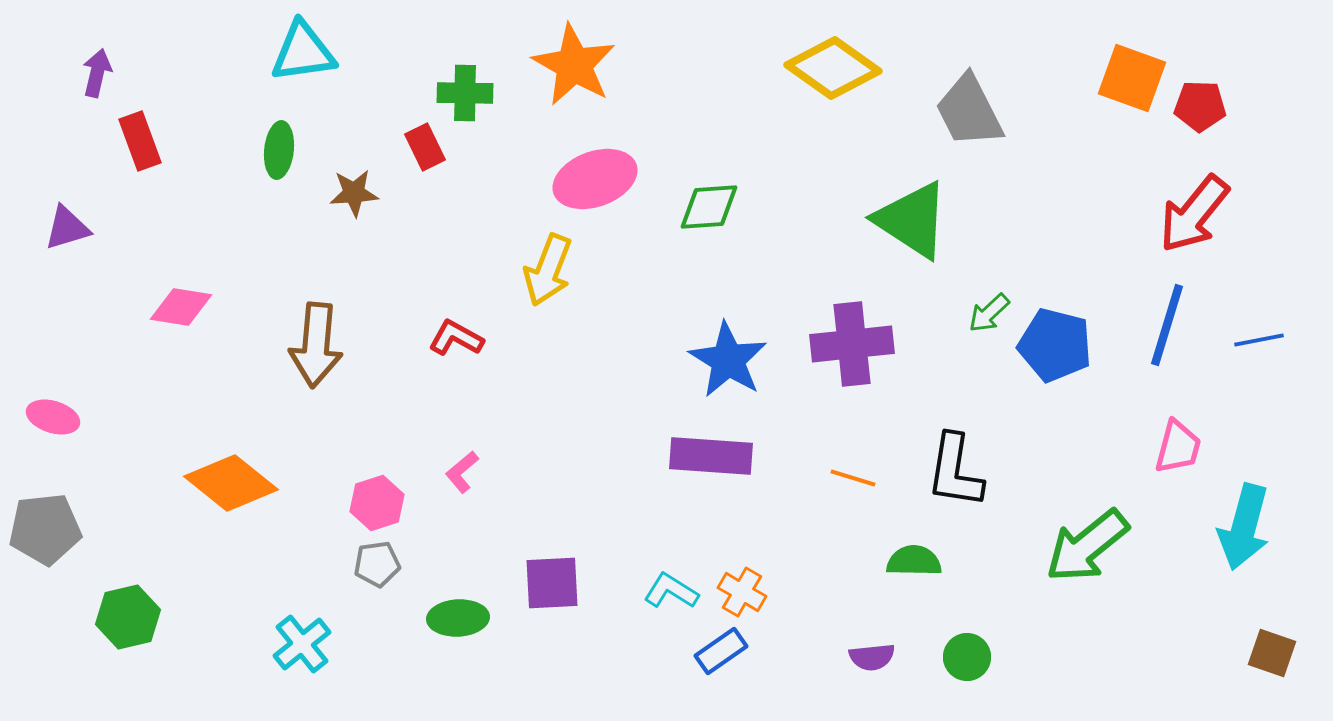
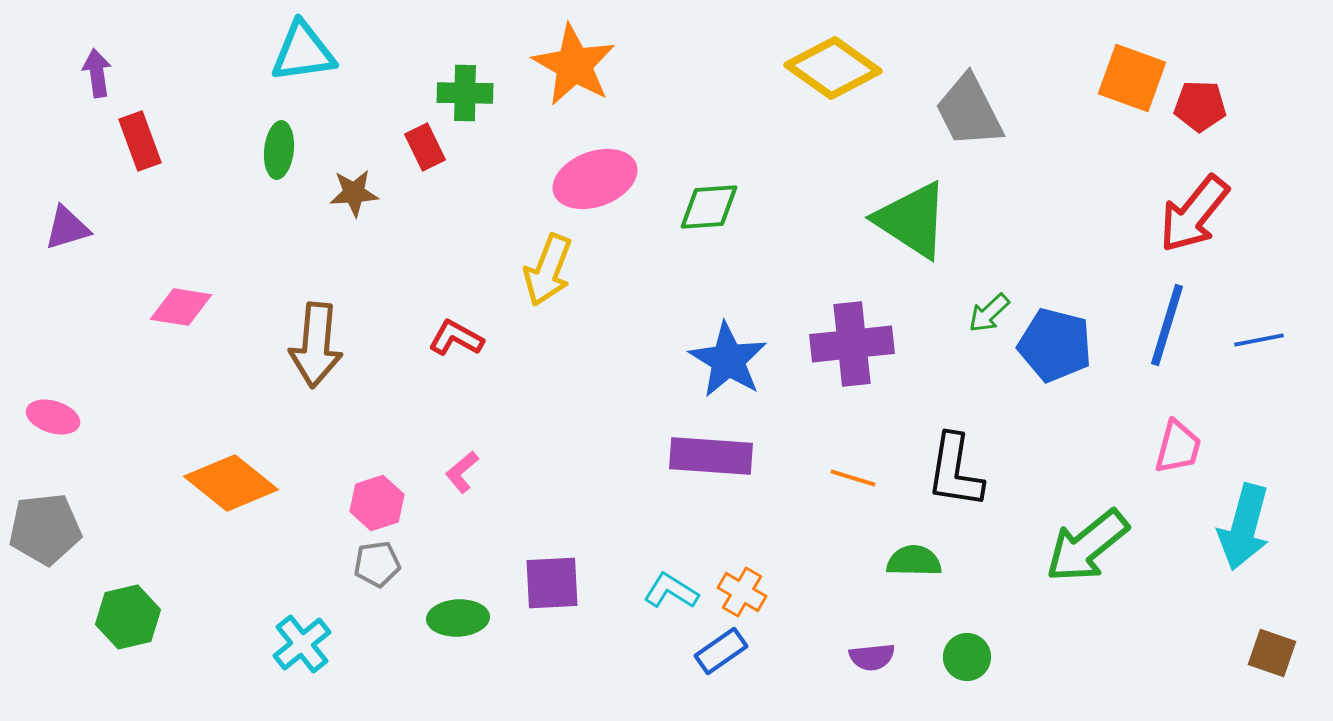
purple arrow at (97, 73): rotated 21 degrees counterclockwise
